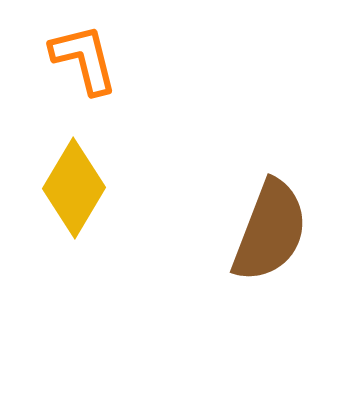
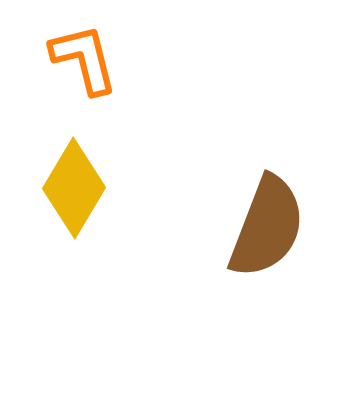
brown semicircle: moved 3 px left, 4 px up
